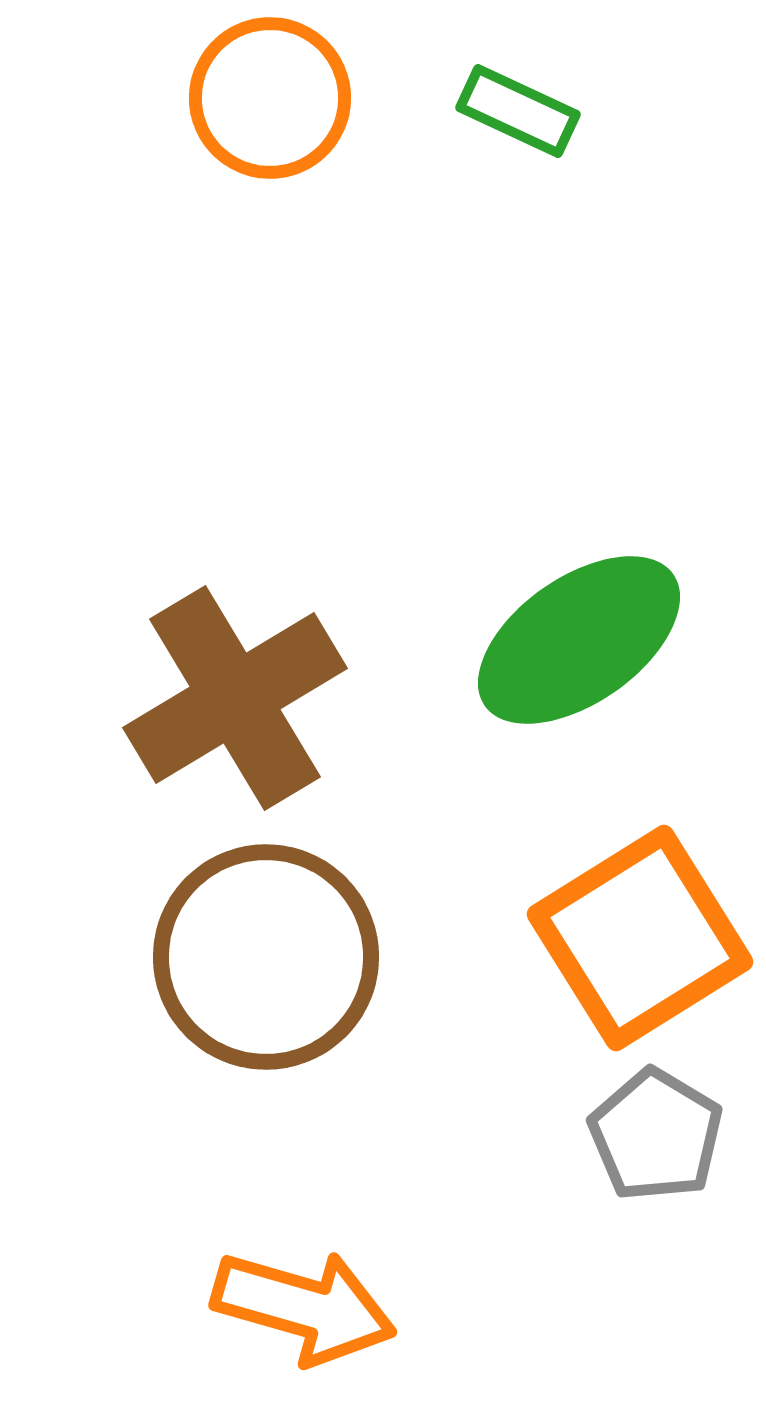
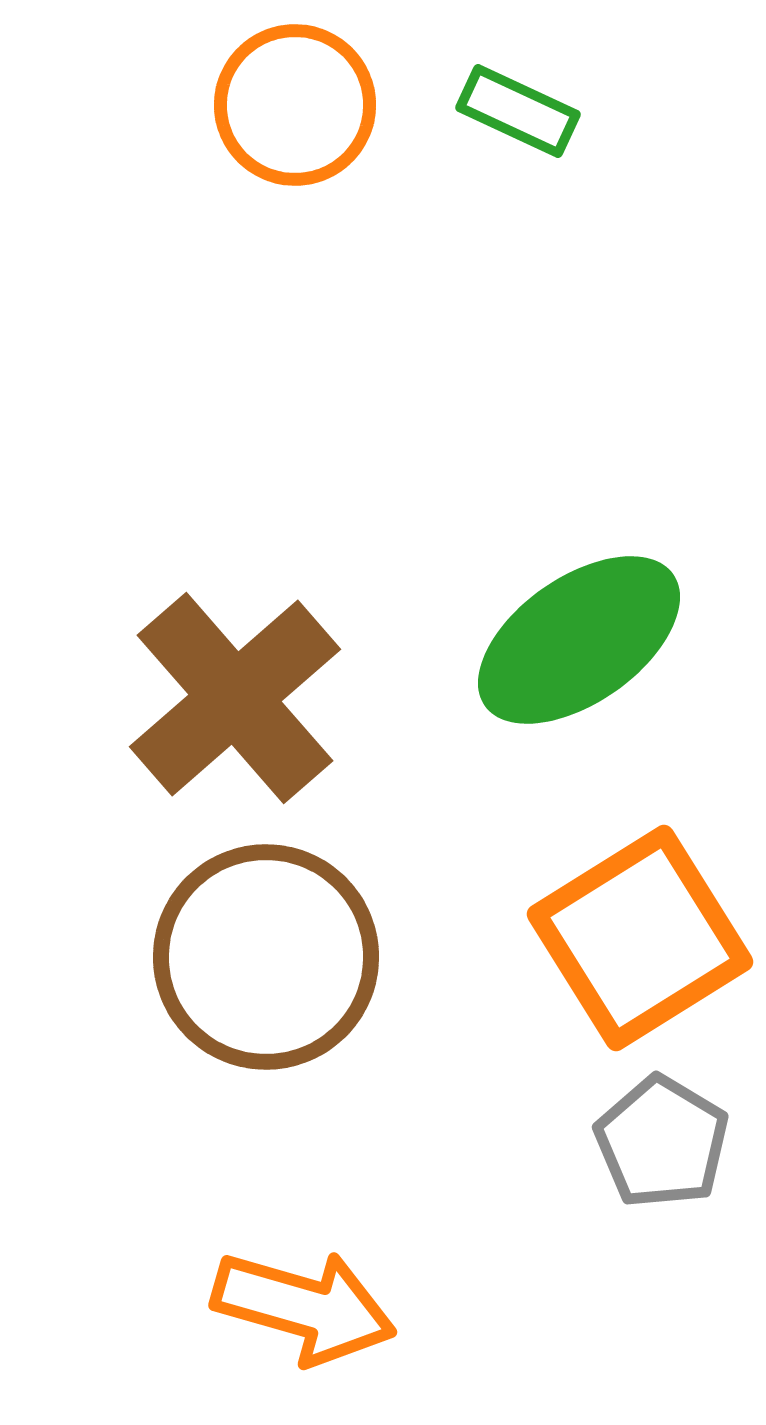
orange circle: moved 25 px right, 7 px down
brown cross: rotated 10 degrees counterclockwise
gray pentagon: moved 6 px right, 7 px down
